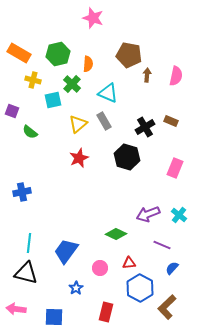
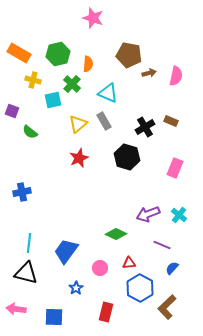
brown arrow: moved 2 px right, 2 px up; rotated 72 degrees clockwise
